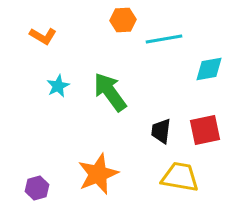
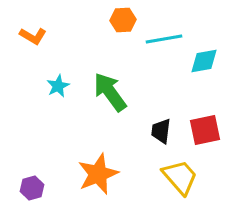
orange L-shape: moved 10 px left
cyan diamond: moved 5 px left, 8 px up
yellow trapezoid: rotated 39 degrees clockwise
purple hexagon: moved 5 px left
